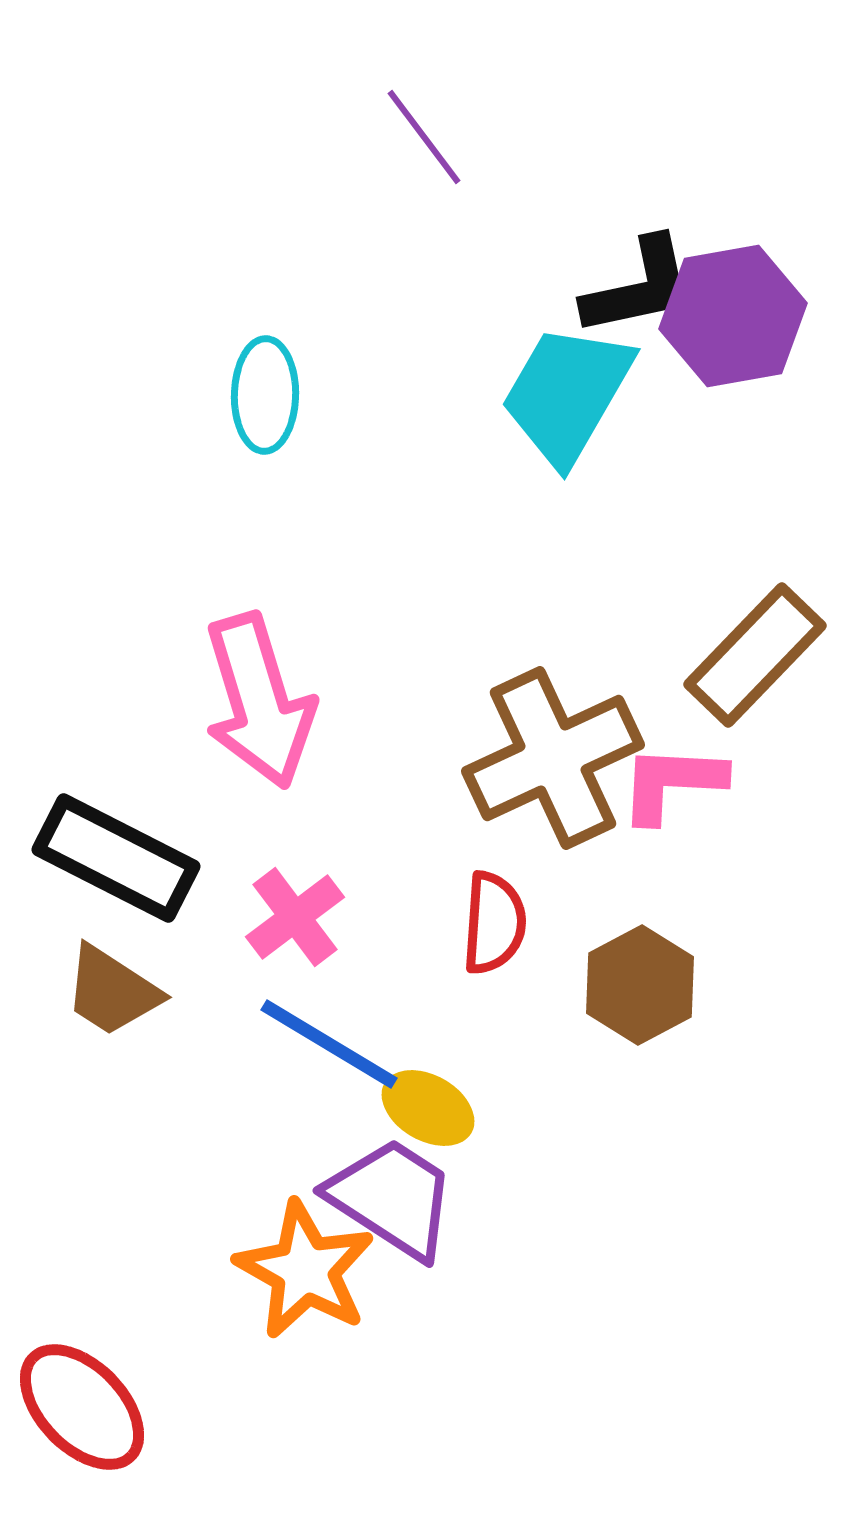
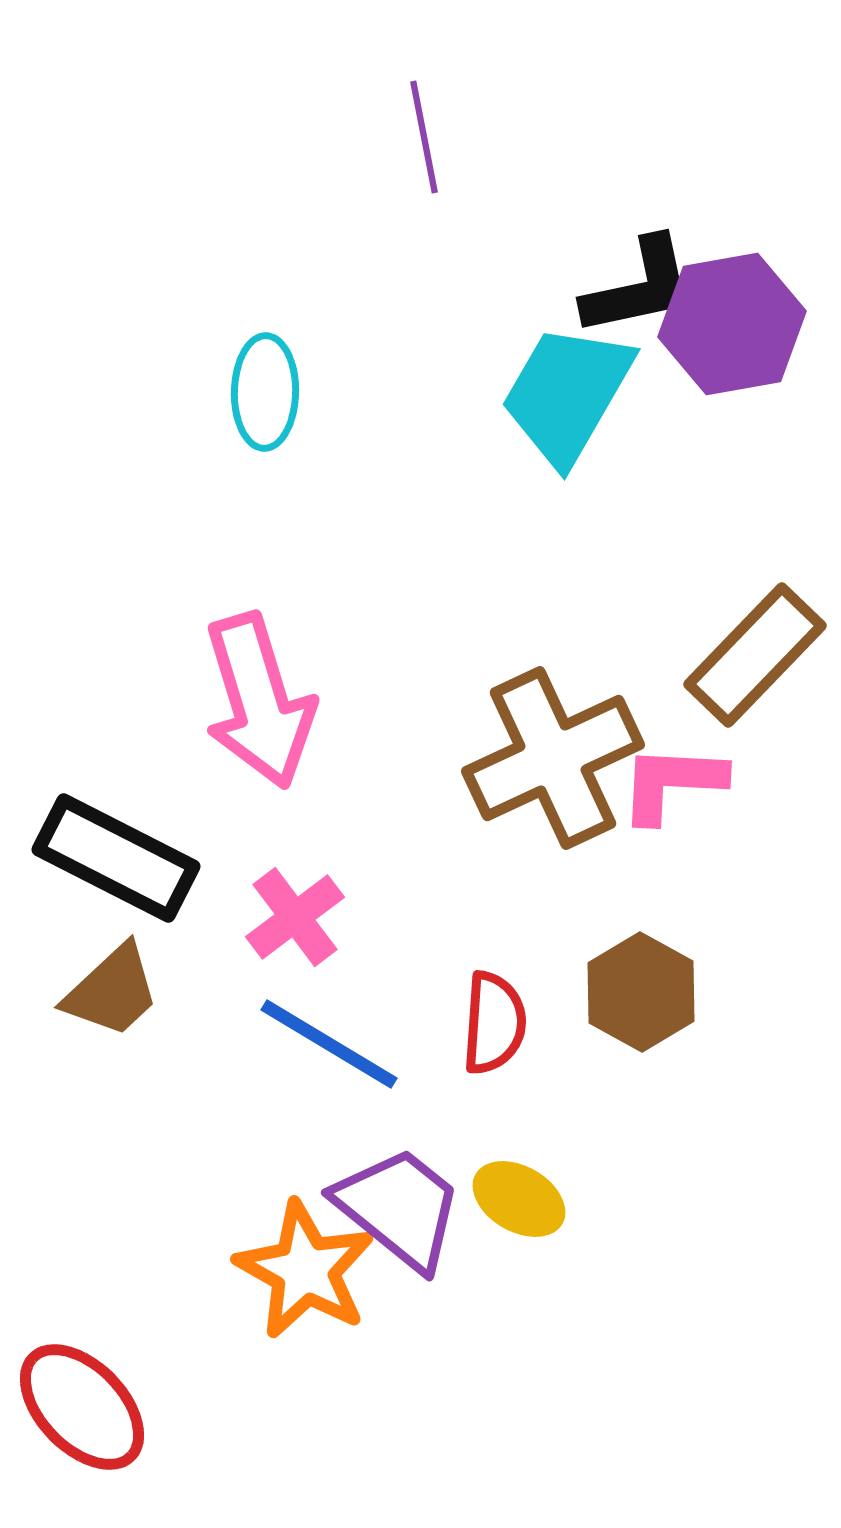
purple line: rotated 26 degrees clockwise
purple hexagon: moved 1 px left, 8 px down
cyan ellipse: moved 3 px up
red semicircle: moved 100 px down
brown hexagon: moved 1 px right, 7 px down; rotated 3 degrees counterclockwise
brown trapezoid: rotated 76 degrees counterclockwise
yellow ellipse: moved 91 px right, 91 px down
purple trapezoid: moved 7 px right, 10 px down; rotated 6 degrees clockwise
